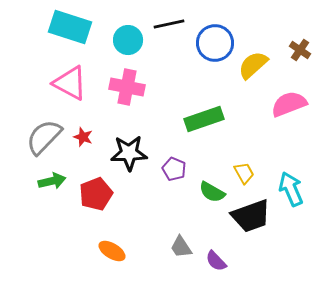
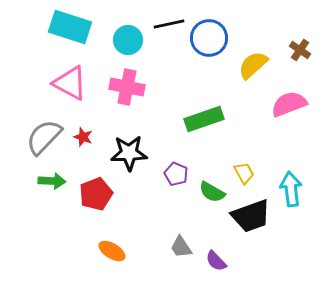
blue circle: moved 6 px left, 5 px up
purple pentagon: moved 2 px right, 5 px down
green arrow: rotated 16 degrees clockwise
cyan arrow: rotated 16 degrees clockwise
